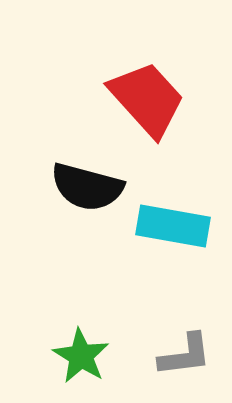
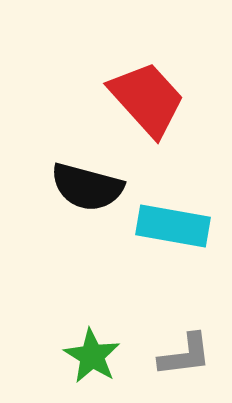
green star: moved 11 px right
